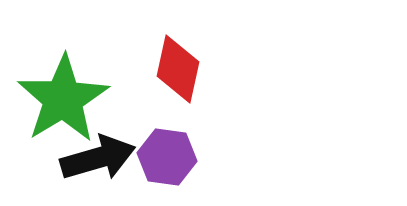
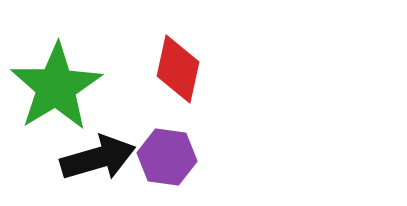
green star: moved 7 px left, 12 px up
